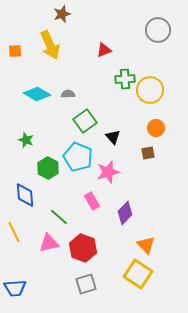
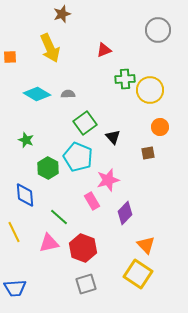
yellow arrow: moved 3 px down
orange square: moved 5 px left, 6 px down
green square: moved 2 px down
orange circle: moved 4 px right, 1 px up
pink star: moved 8 px down
